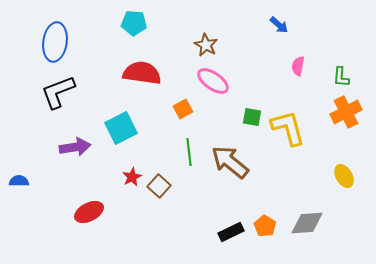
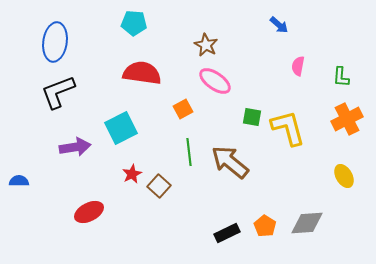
pink ellipse: moved 2 px right
orange cross: moved 1 px right, 7 px down
red star: moved 3 px up
black rectangle: moved 4 px left, 1 px down
